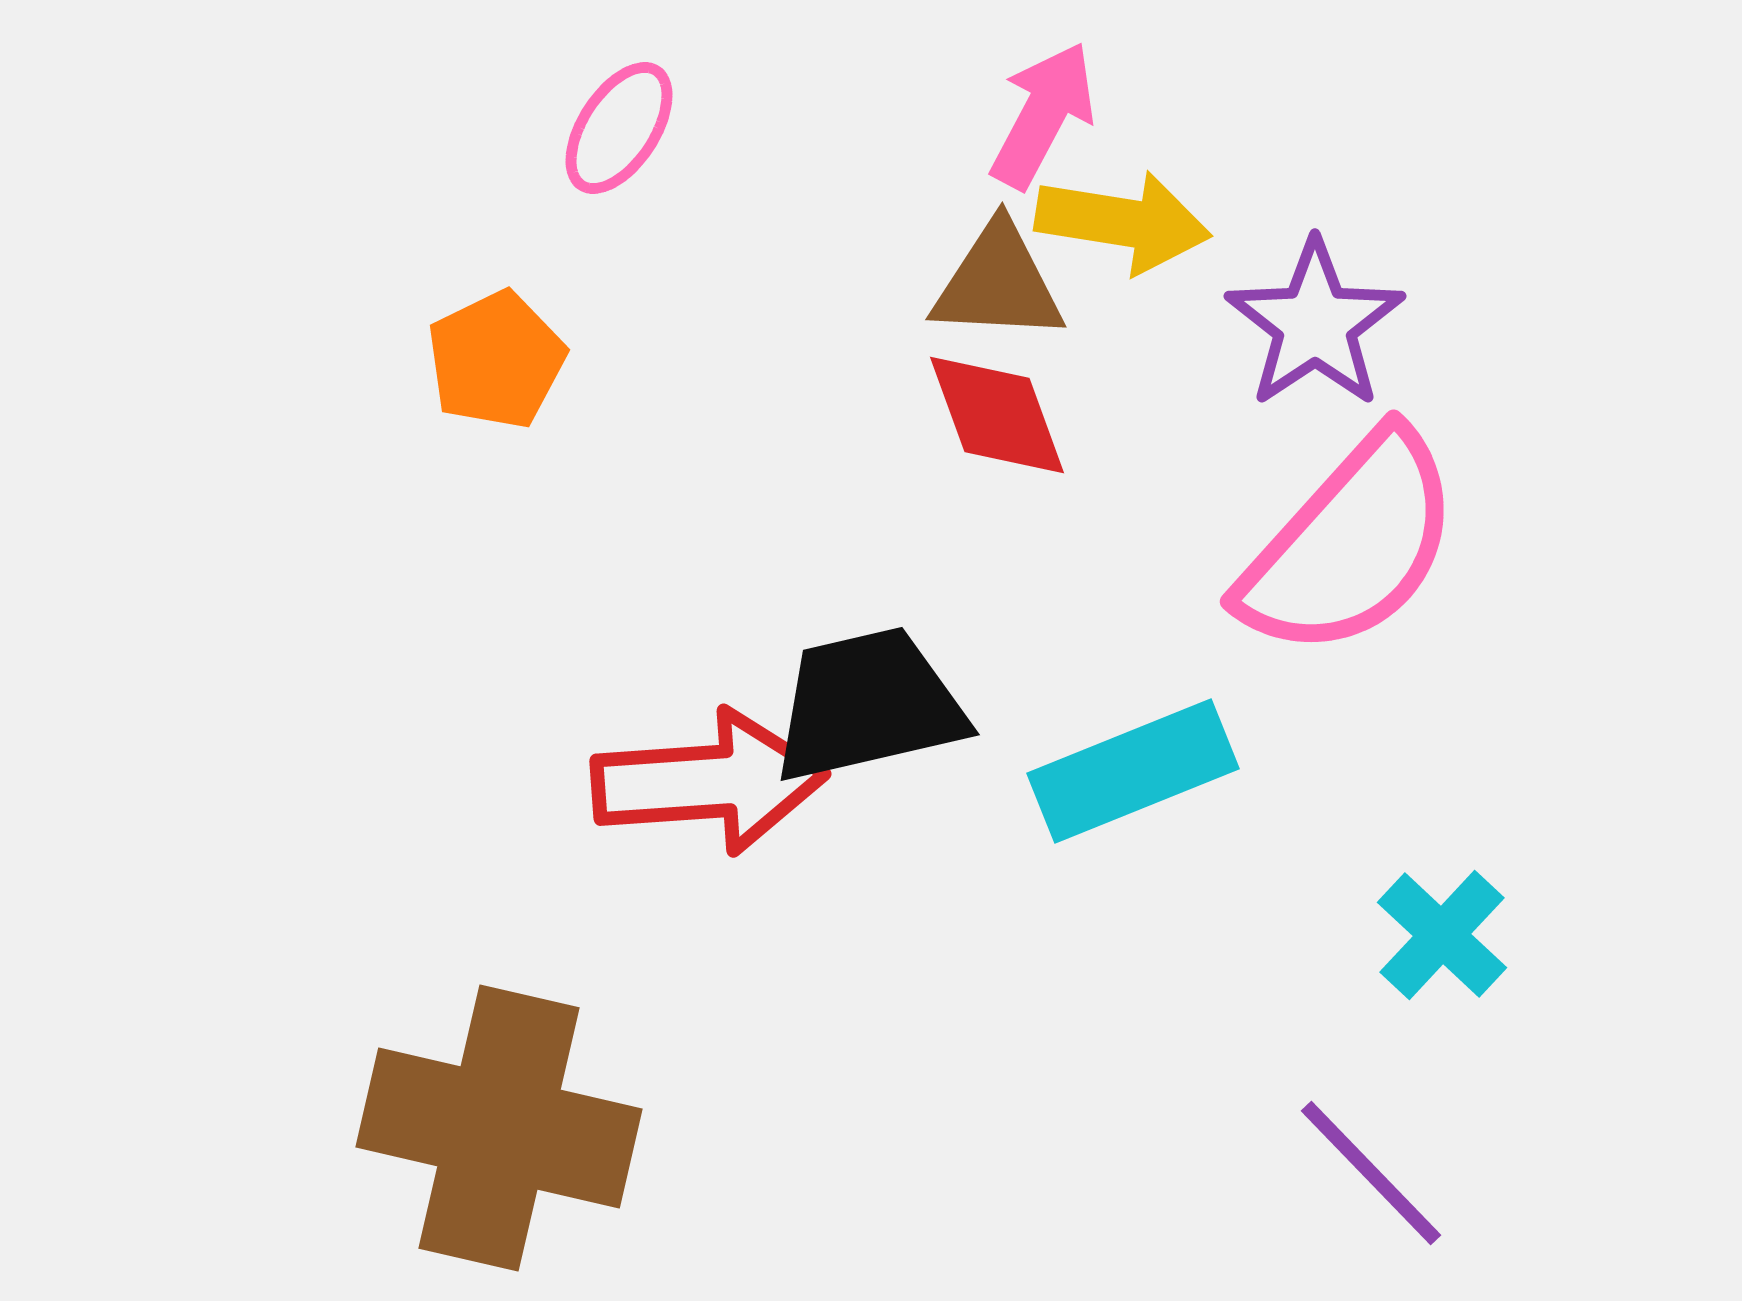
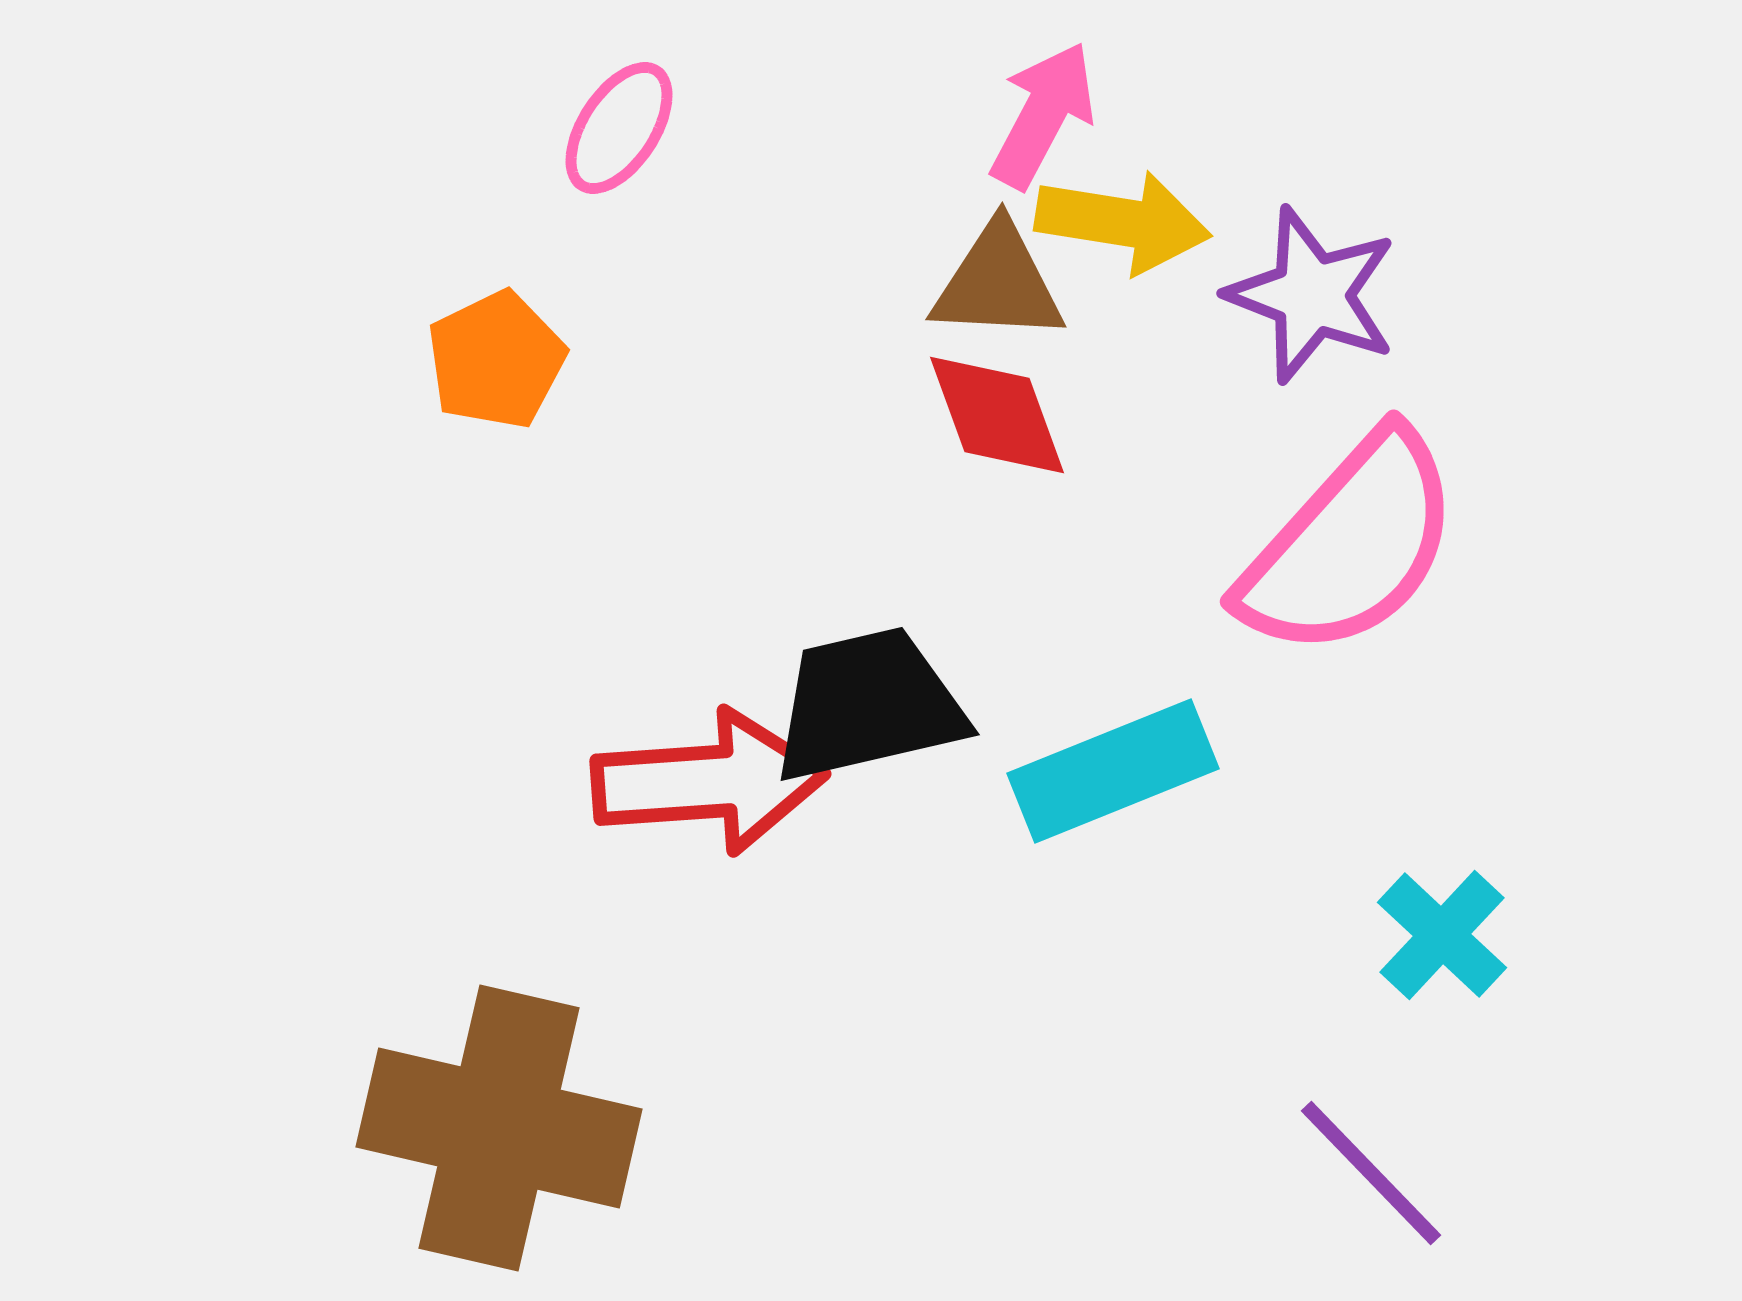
purple star: moved 3 px left, 29 px up; rotated 17 degrees counterclockwise
cyan rectangle: moved 20 px left
